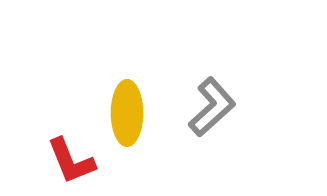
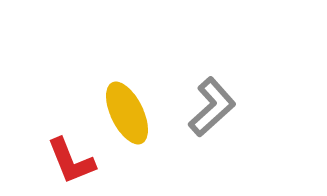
yellow ellipse: rotated 26 degrees counterclockwise
